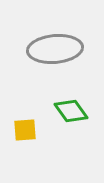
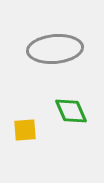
green diamond: rotated 12 degrees clockwise
